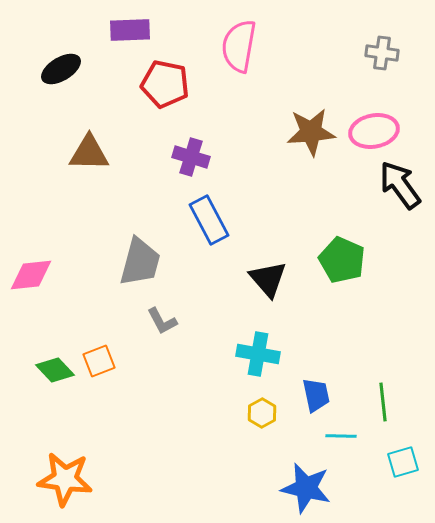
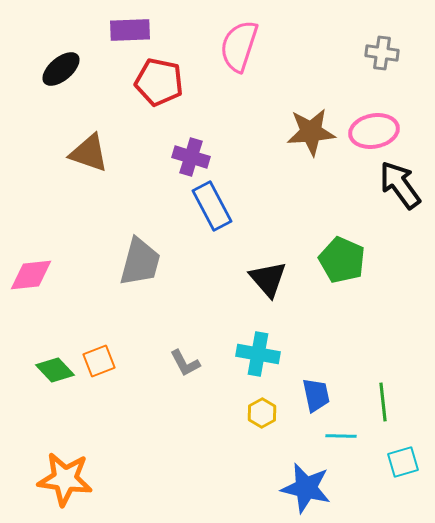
pink semicircle: rotated 8 degrees clockwise
black ellipse: rotated 9 degrees counterclockwise
red pentagon: moved 6 px left, 2 px up
brown triangle: rotated 18 degrees clockwise
blue rectangle: moved 3 px right, 14 px up
gray L-shape: moved 23 px right, 42 px down
